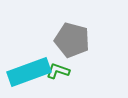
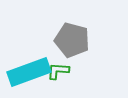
green L-shape: rotated 15 degrees counterclockwise
